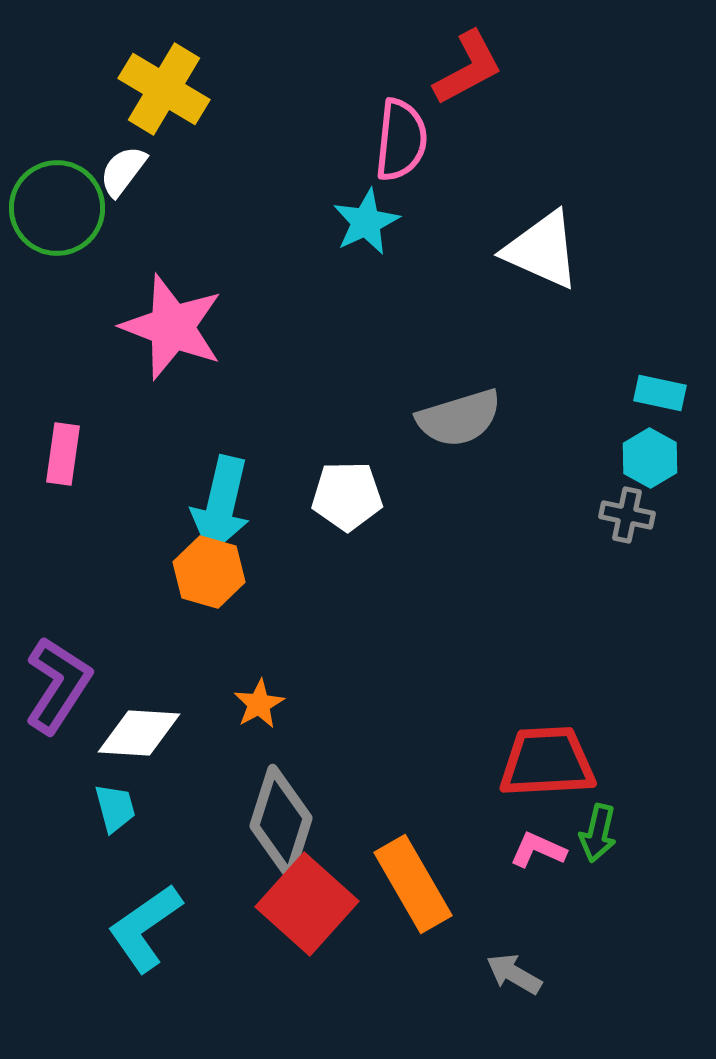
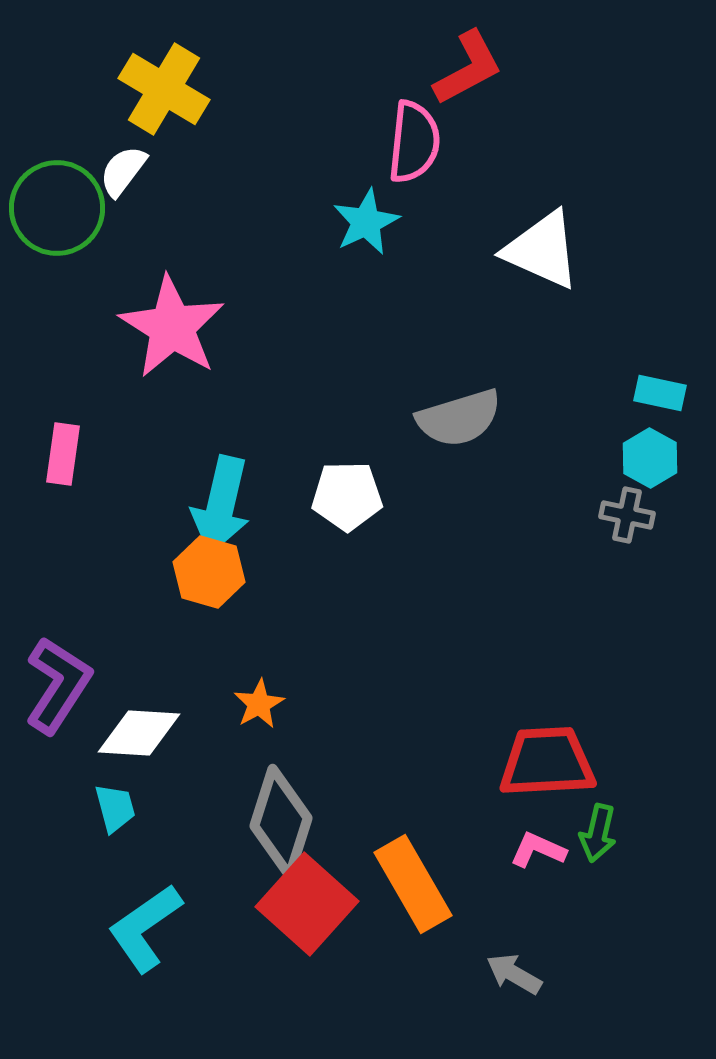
pink semicircle: moved 13 px right, 2 px down
pink star: rotated 11 degrees clockwise
